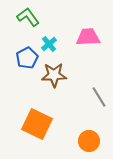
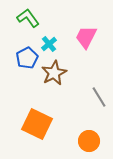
green L-shape: moved 1 px down
pink trapezoid: moved 2 px left; rotated 60 degrees counterclockwise
brown star: moved 2 px up; rotated 25 degrees counterclockwise
